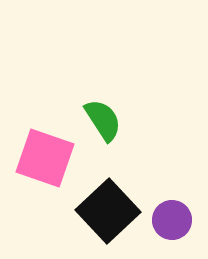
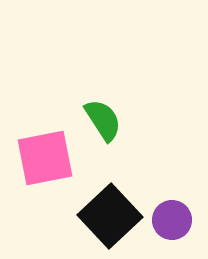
pink square: rotated 30 degrees counterclockwise
black square: moved 2 px right, 5 px down
